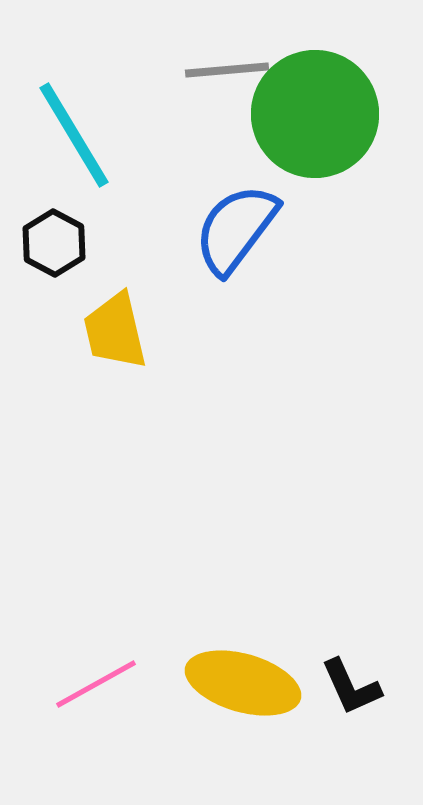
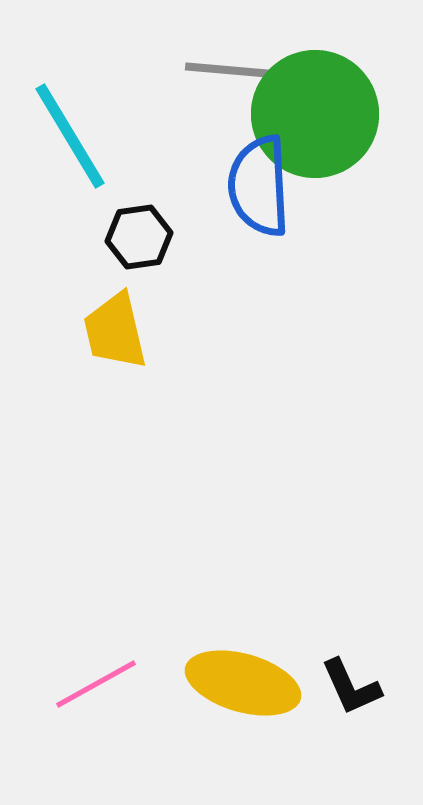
gray line: rotated 10 degrees clockwise
cyan line: moved 4 px left, 1 px down
blue semicircle: moved 23 px right, 43 px up; rotated 40 degrees counterclockwise
black hexagon: moved 85 px right, 6 px up; rotated 24 degrees clockwise
